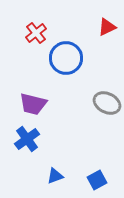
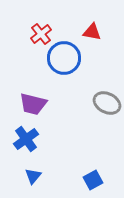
red triangle: moved 15 px left, 5 px down; rotated 36 degrees clockwise
red cross: moved 5 px right, 1 px down
blue circle: moved 2 px left
blue cross: moved 1 px left
blue triangle: moved 22 px left; rotated 30 degrees counterclockwise
blue square: moved 4 px left
